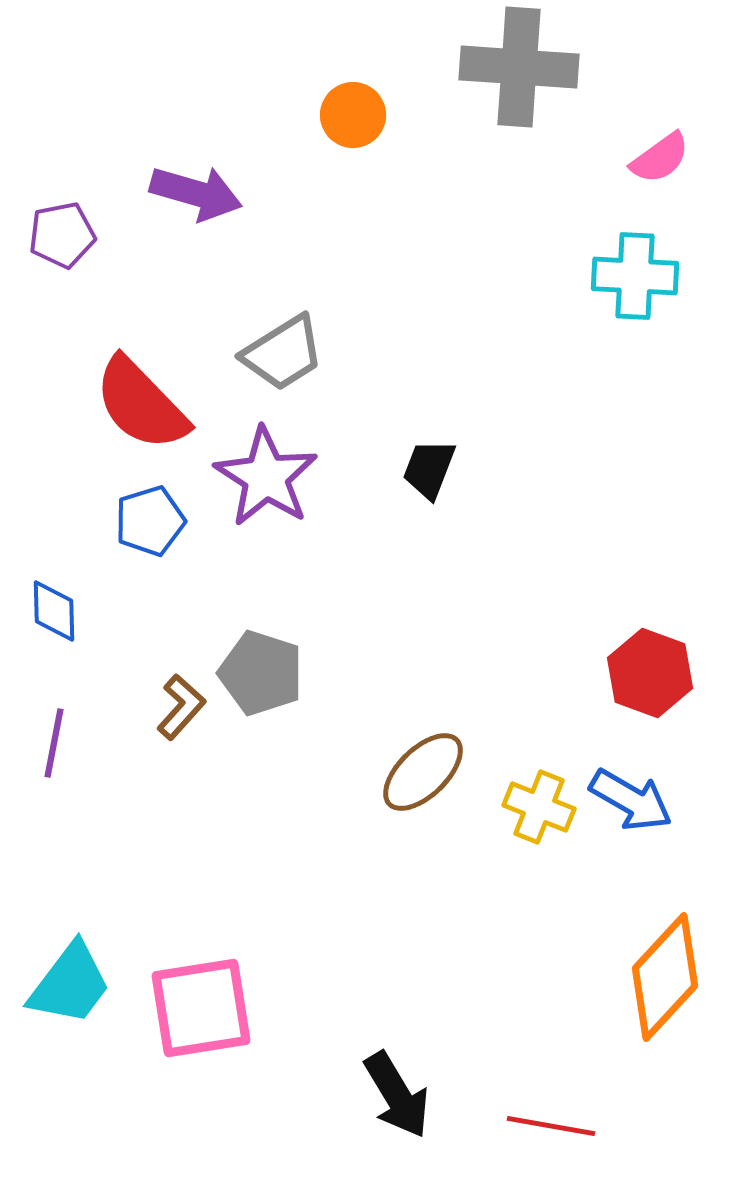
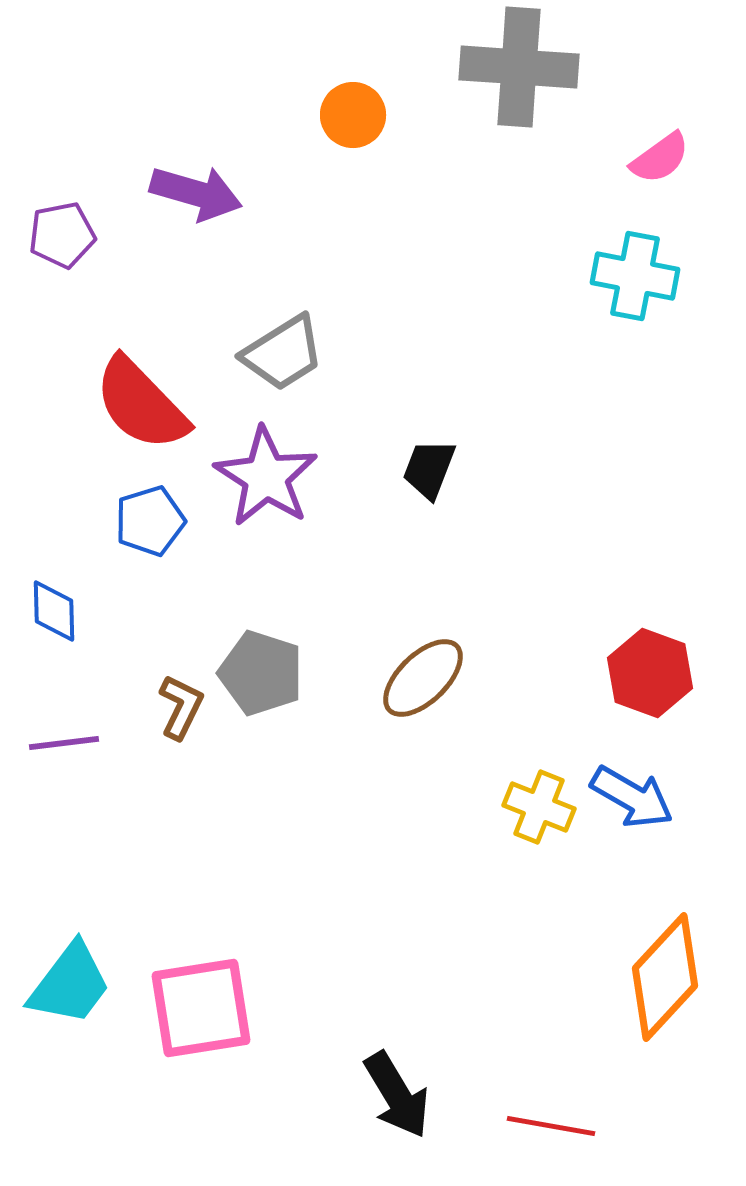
cyan cross: rotated 8 degrees clockwise
brown L-shape: rotated 16 degrees counterclockwise
purple line: moved 10 px right; rotated 72 degrees clockwise
brown ellipse: moved 94 px up
blue arrow: moved 1 px right, 3 px up
